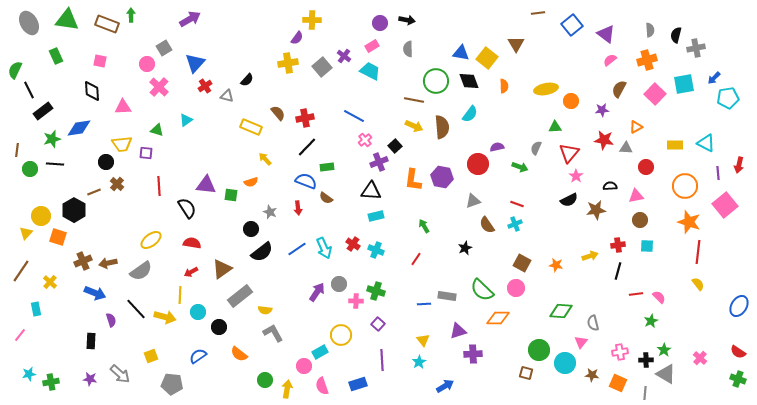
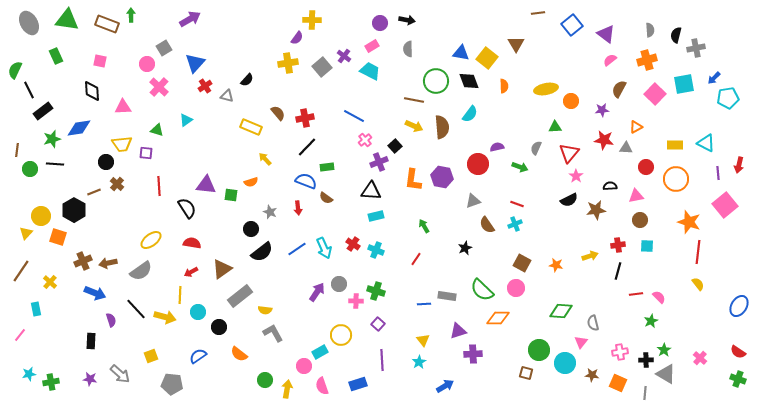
orange circle at (685, 186): moved 9 px left, 7 px up
